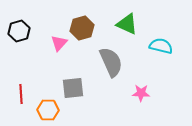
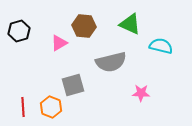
green triangle: moved 3 px right
brown hexagon: moved 2 px right, 2 px up; rotated 20 degrees clockwise
pink triangle: rotated 18 degrees clockwise
gray semicircle: rotated 100 degrees clockwise
gray square: moved 3 px up; rotated 10 degrees counterclockwise
red line: moved 2 px right, 13 px down
orange hexagon: moved 3 px right, 3 px up; rotated 20 degrees clockwise
